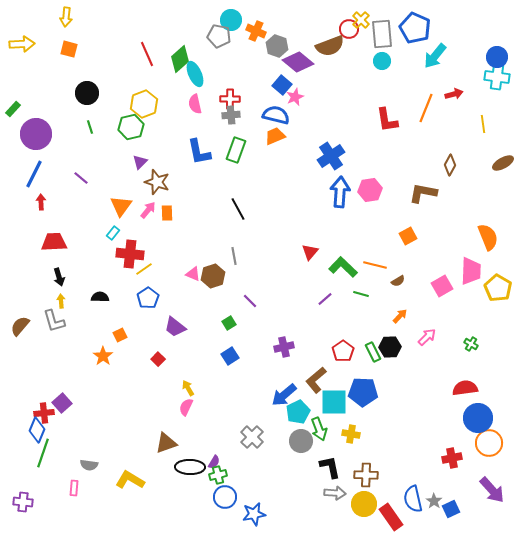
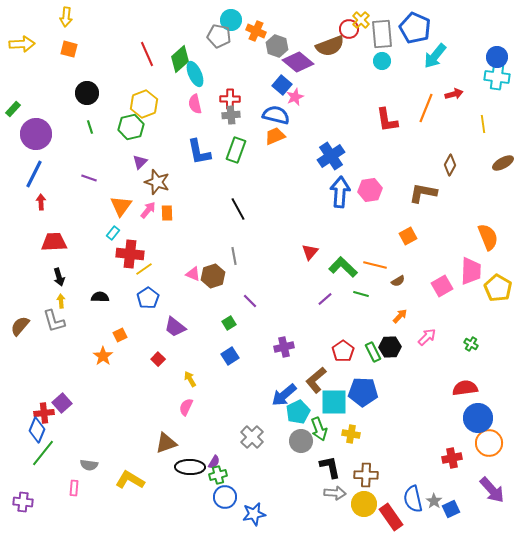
purple line at (81, 178): moved 8 px right; rotated 21 degrees counterclockwise
yellow arrow at (188, 388): moved 2 px right, 9 px up
green line at (43, 453): rotated 20 degrees clockwise
